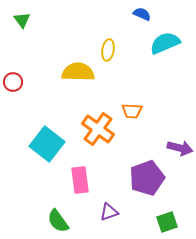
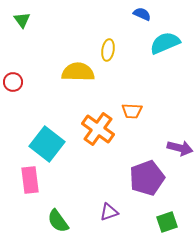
pink rectangle: moved 50 px left
